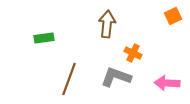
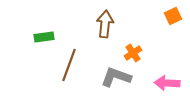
brown arrow: moved 2 px left
green rectangle: moved 1 px up
orange cross: rotated 30 degrees clockwise
brown line: moved 14 px up
